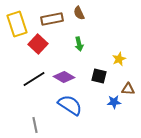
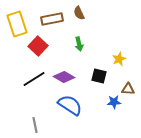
red square: moved 2 px down
